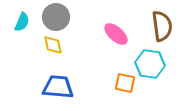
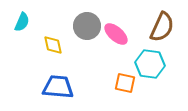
gray circle: moved 31 px right, 9 px down
brown semicircle: moved 1 px down; rotated 32 degrees clockwise
